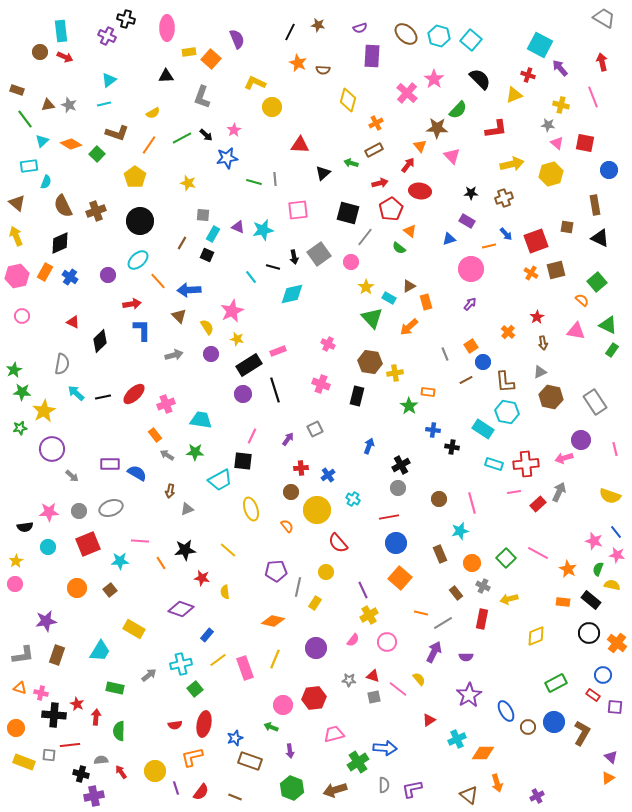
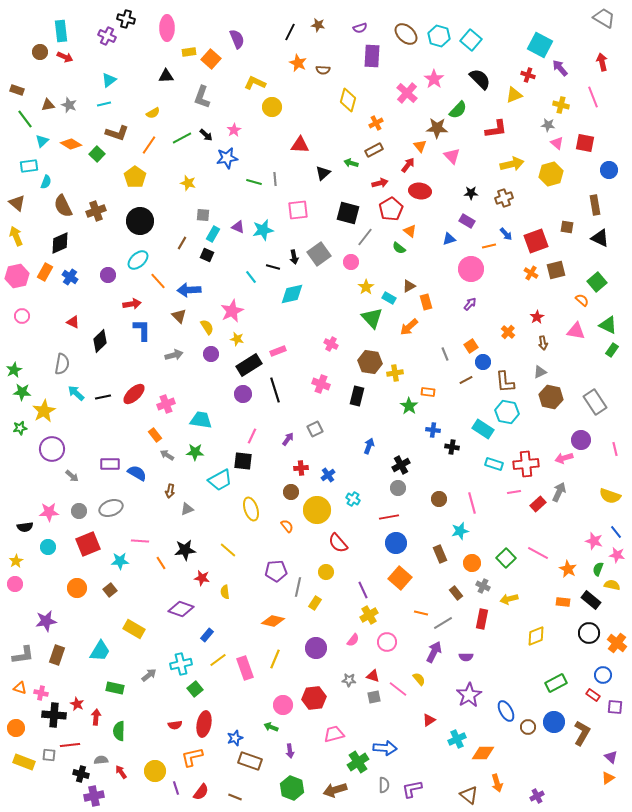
pink cross at (328, 344): moved 3 px right
